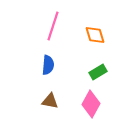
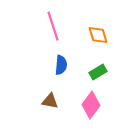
pink line: rotated 36 degrees counterclockwise
orange diamond: moved 3 px right
blue semicircle: moved 13 px right
pink diamond: moved 1 px down; rotated 8 degrees clockwise
